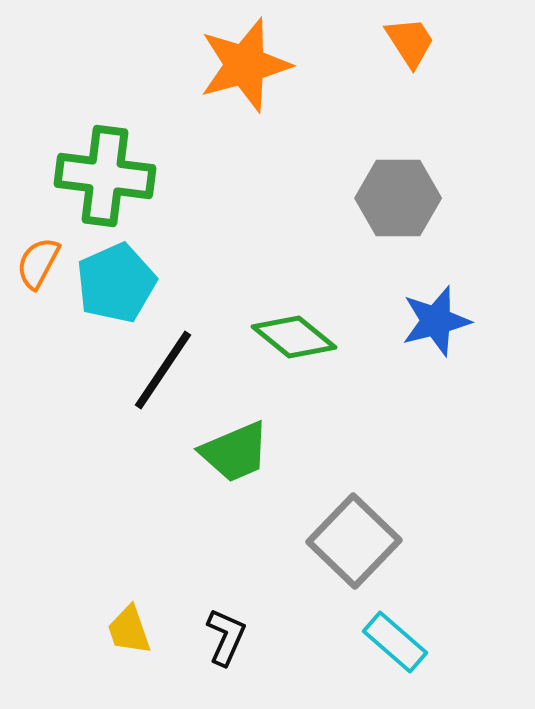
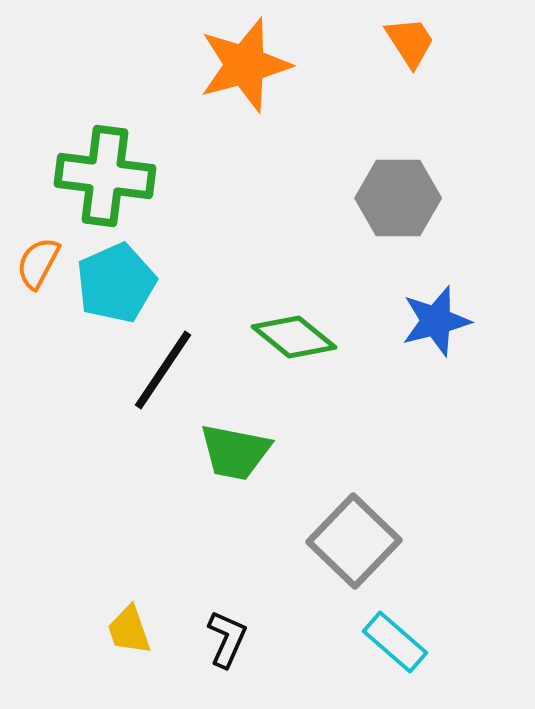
green trapezoid: rotated 34 degrees clockwise
black L-shape: moved 1 px right, 2 px down
